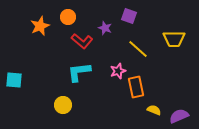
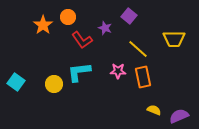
purple square: rotated 21 degrees clockwise
orange star: moved 3 px right, 1 px up; rotated 12 degrees counterclockwise
red L-shape: moved 1 px up; rotated 15 degrees clockwise
pink star: rotated 21 degrees clockwise
cyan square: moved 2 px right, 2 px down; rotated 30 degrees clockwise
orange rectangle: moved 7 px right, 10 px up
yellow circle: moved 9 px left, 21 px up
